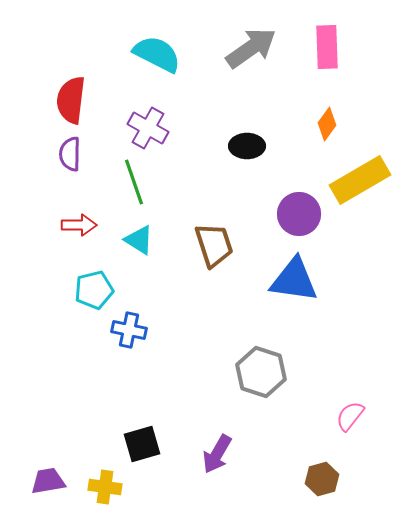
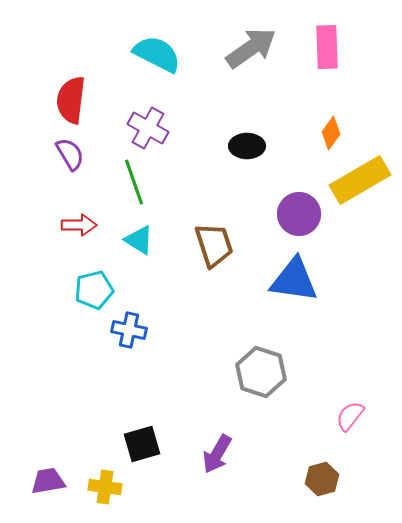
orange diamond: moved 4 px right, 9 px down
purple semicircle: rotated 148 degrees clockwise
